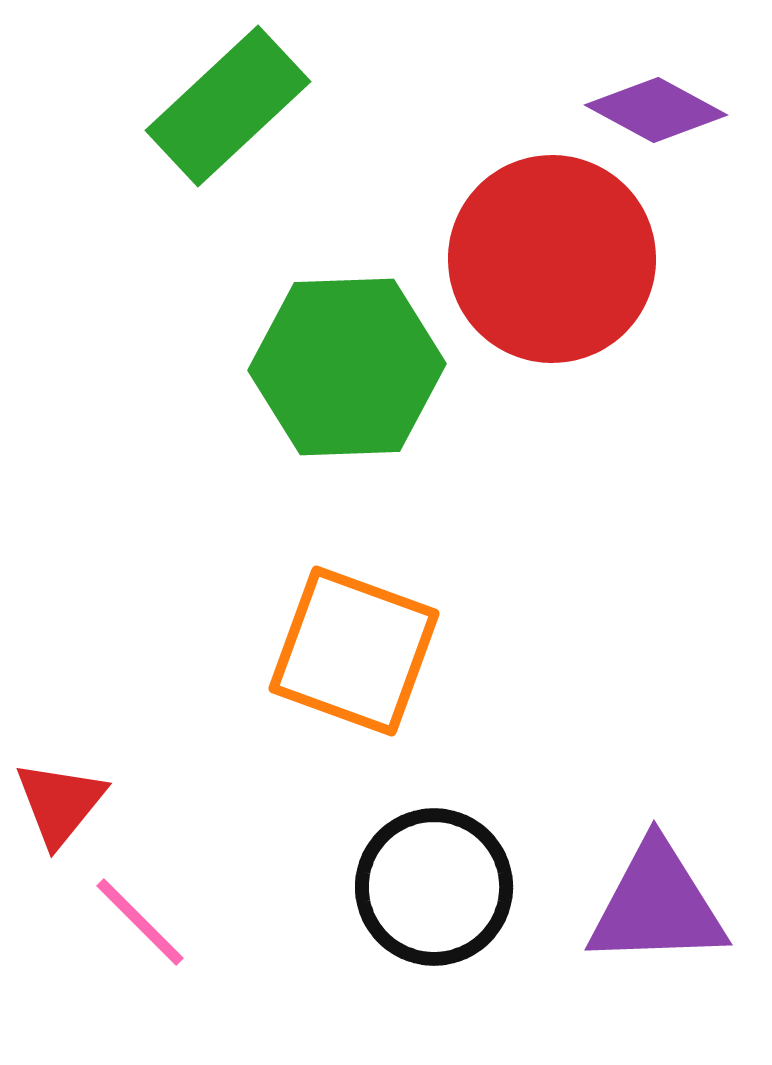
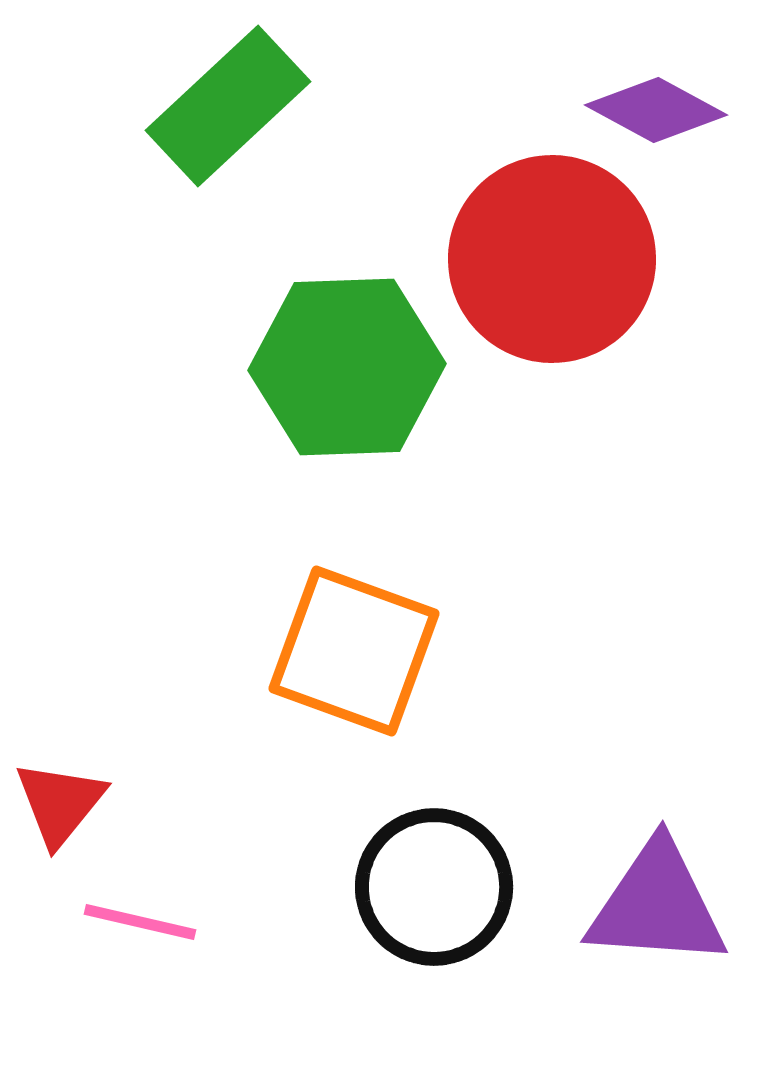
purple triangle: rotated 6 degrees clockwise
pink line: rotated 32 degrees counterclockwise
